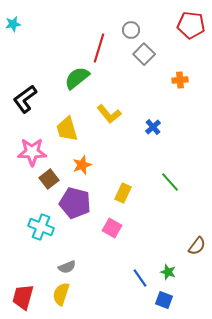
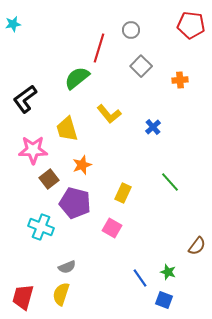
gray square: moved 3 px left, 12 px down
pink star: moved 1 px right, 2 px up
